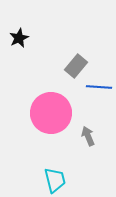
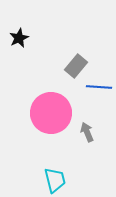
gray arrow: moved 1 px left, 4 px up
